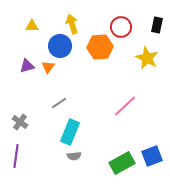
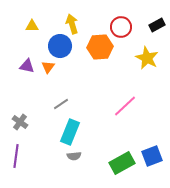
black rectangle: rotated 49 degrees clockwise
purple triangle: rotated 28 degrees clockwise
gray line: moved 2 px right, 1 px down
